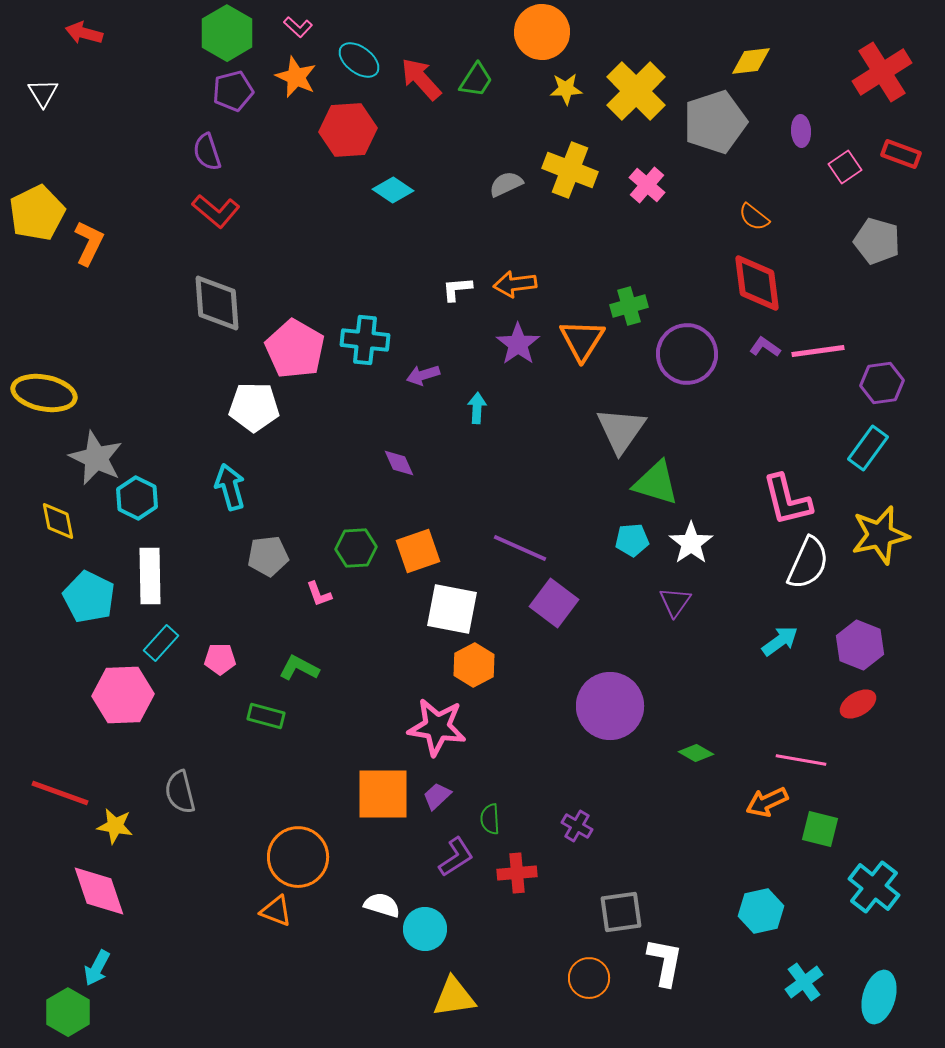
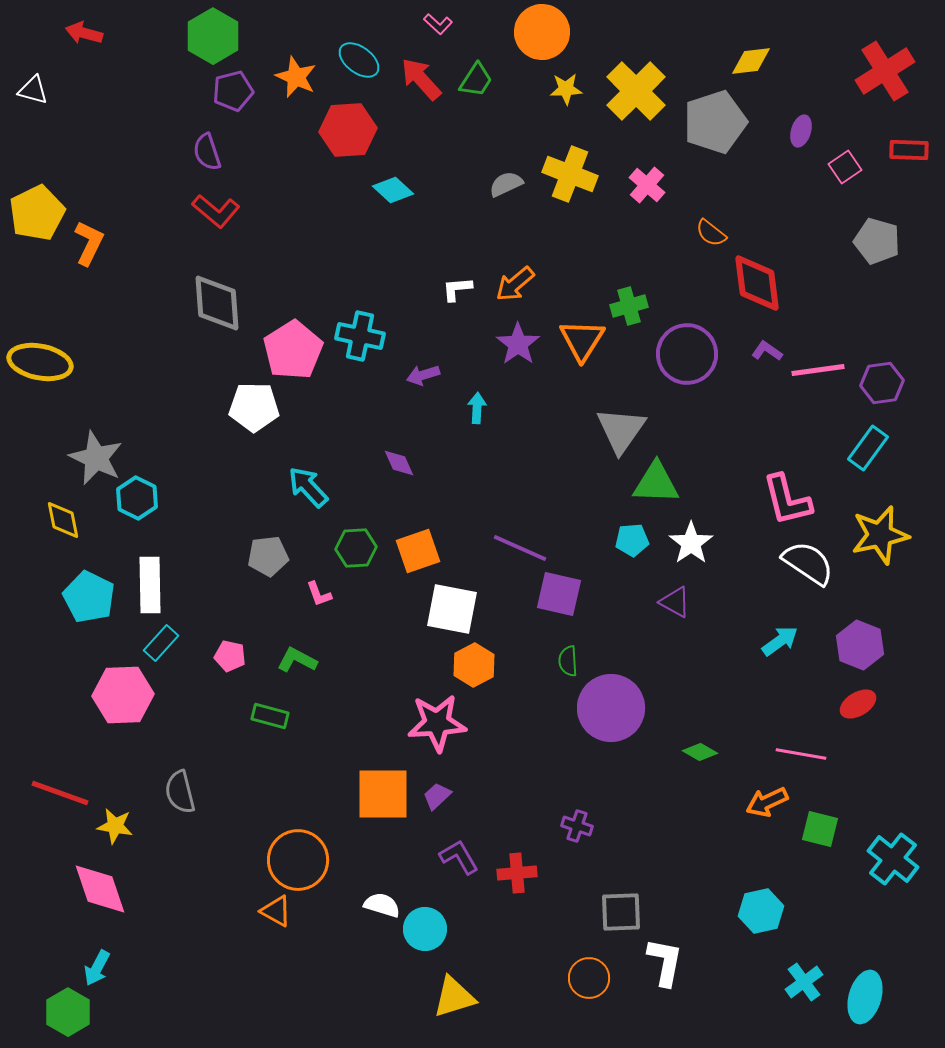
pink L-shape at (298, 27): moved 140 px right, 3 px up
green hexagon at (227, 33): moved 14 px left, 3 px down
red cross at (882, 72): moved 3 px right, 1 px up
white triangle at (43, 93): moved 10 px left, 3 px up; rotated 44 degrees counterclockwise
purple ellipse at (801, 131): rotated 20 degrees clockwise
red rectangle at (901, 154): moved 8 px right, 4 px up; rotated 18 degrees counterclockwise
yellow cross at (570, 170): moved 4 px down
cyan diamond at (393, 190): rotated 9 degrees clockwise
orange semicircle at (754, 217): moved 43 px left, 16 px down
orange arrow at (515, 284): rotated 33 degrees counterclockwise
cyan cross at (365, 340): moved 5 px left, 4 px up; rotated 6 degrees clockwise
purple L-shape at (765, 347): moved 2 px right, 4 px down
pink pentagon at (295, 349): moved 2 px left, 1 px down; rotated 10 degrees clockwise
pink line at (818, 351): moved 19 px down
yellow ellipse at (44, 393): moved 4 px left, 31 px up
green triangle at (656, 483): rotated 15 degrees counterclockwise
cyan arrow at (230, 487): moved 78 px right; rotated 27 degrees counterclockwise
yellow diamond at (58, 521): moved 5 px right, 1 px up
white semicircle at (808, 563): rotated 80 degrees counterclockwise
white rectangle at (150, 576): moved 9 px down
purple triangle at (675, 602): rotated 36 degrees counterclockwise
purple square at (554, 603): moved 5 px right, 9 px up; rotated 24 degrees counterclockwise
pink pentagon at (220, 659): moved 10 px right, 3 px up; rotated 12 degrees clockwise
green L-shape at (299, 668): moved 2 px left, 8 px up
purple circle at (610, 706): moved 1 px right, 2 px down
green rectangle at (266, 716): moved 4 px right
pink star at (437, 727): moved 4 px up; rotated 12 degrees counterclockwise
green diamond at (696, 753): moved 4 px right, 1 px up
pink line at (801, 760): moved 6 px up
green semicircle at (490, 819): moved 78 px right, 158 px up
purple cross at (577, 826): rotated 12 degrees counterclockwise
orange circle at (298, 857): moved 3 px down
purple L-shape at (456, 857): moved 3 px right; rotated 87 degrees counterclockwise
cyan cross at (874, 887): moved 19 px right, 28 px up
pink diamond at (99, 891): moved 1 px right, 2 px up
orange triangle at (276, 911): rotated 8 degrees clockwise
gray square at (621, 912): rotated 6 degrees clockwise
yellow triangle at (454, 997): rotated 9 degrees counterclockwise
cyan ellipse at (879, 997): moved 14 px left
